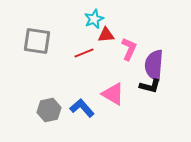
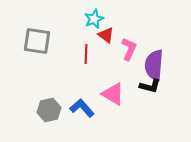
red triangle: rotated 42 degrees clockwise
red line: moved 2 px right, 1 px down; rotated 66 degrees counterclockwise
